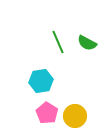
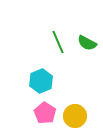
cyan hexagon: rotated 15 degrees counterclockwise
pink pentagon: moved 2 px left
